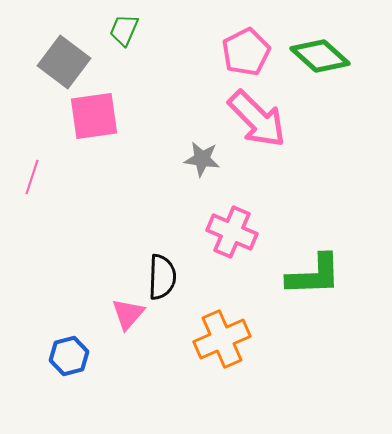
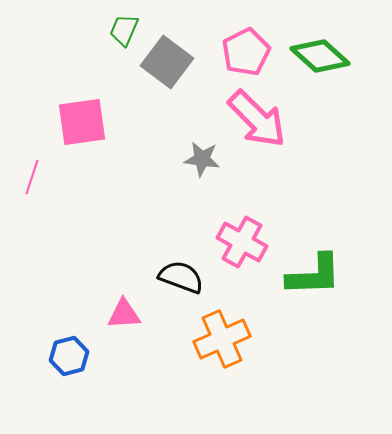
gray square: moved 103 px right
pink square: moved 12 px left, 6 px down
pink cross: moved 10 px right, 10 px down; rotated 6 degrees clockwise
black semicircle: moved 19 px right; rotated 72 degrees counterclockwise
pink triangle: moved 4 px left; rotated 45 degrees clockwise
